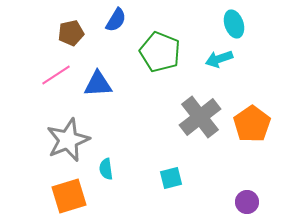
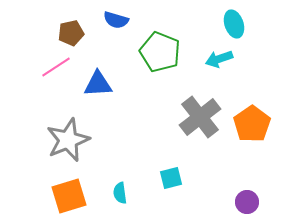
blue semicircle: rotated 75 degrees clockwise
pink line: moved 8 px up
cyan semicircle: moved 14 px right, 24 px down
